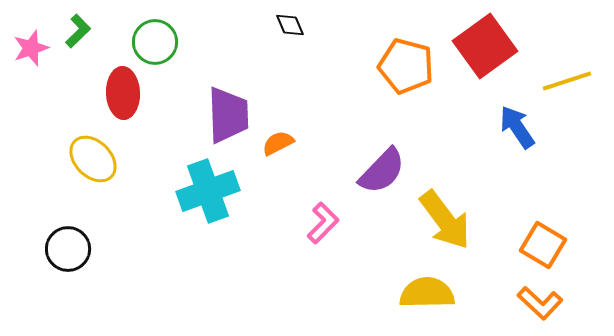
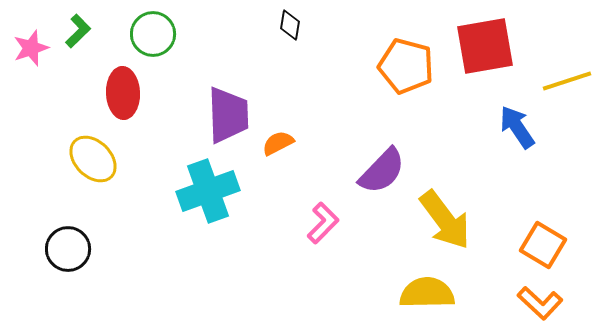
black diamond: rotated 32 degrees clockwise
green circle: moved 2 px left, 8 px up
red square: rotated 26 degrees clockwise
